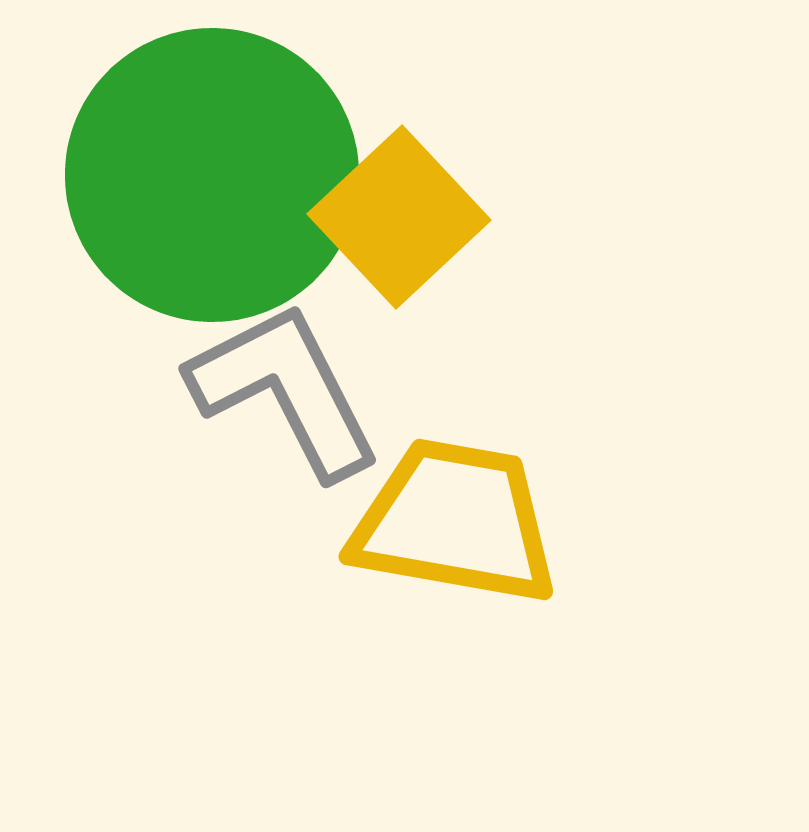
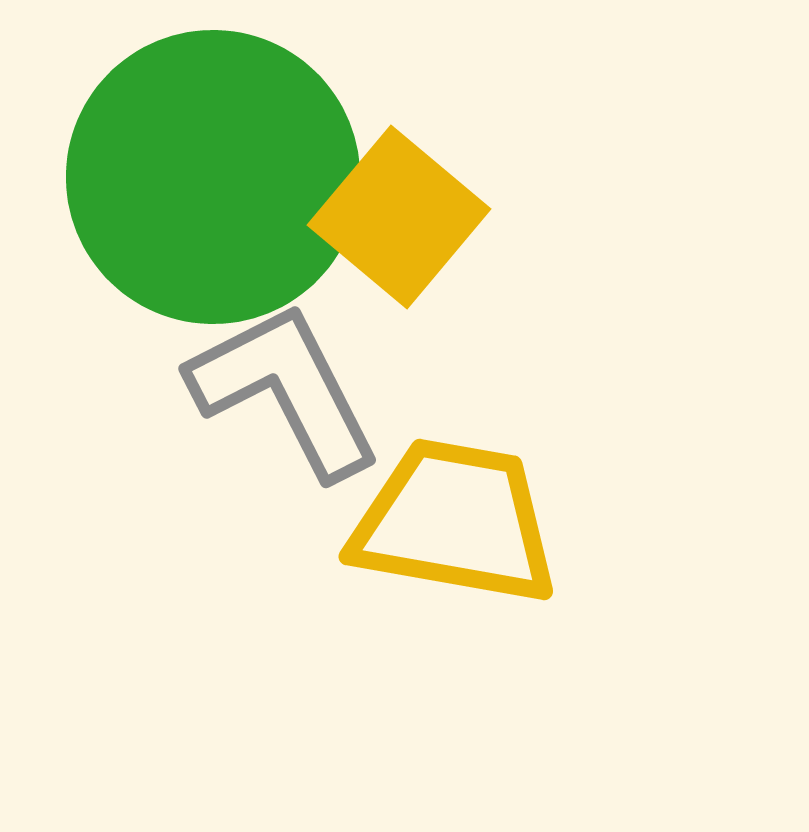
green circle: moved 1 px right, 2 px down
yellow square: rotated 7 degrees counterclockwise
